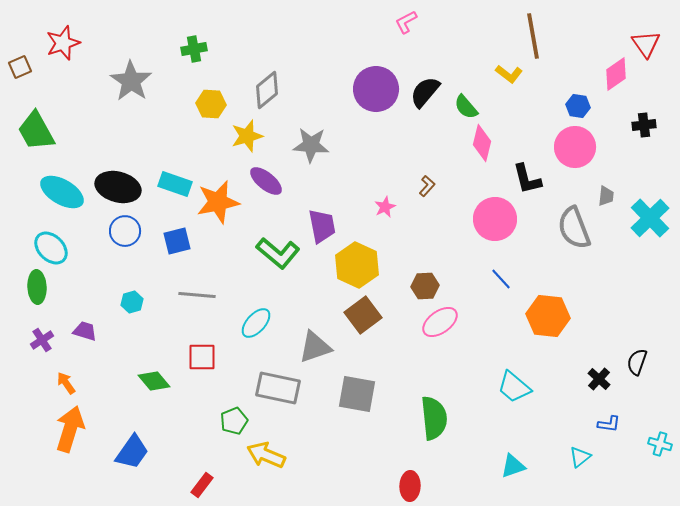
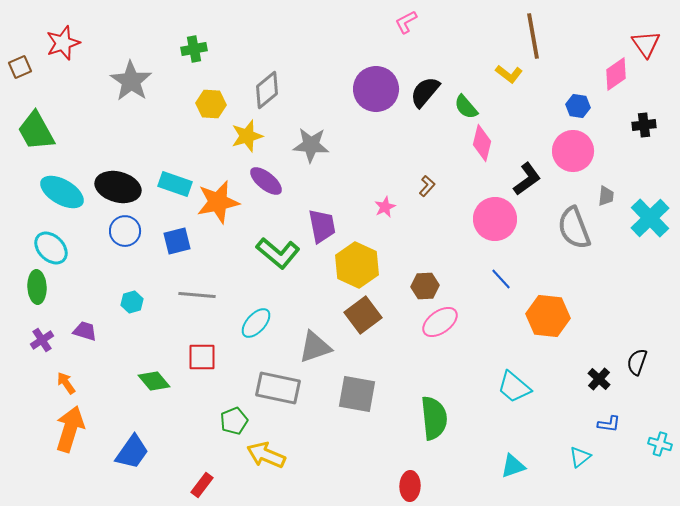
pink circle at (575, 147): moved 2 px left, 4 px down
black L-shape at (527, 179): rotated 112 degrees counterclockwise
